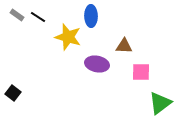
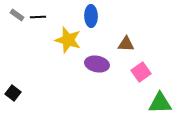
black line: rotated 35 degrees counterclockwise
yellow star: moved 3 px down
brown triangle: moved 2 px right, 2 px up
pink square: rotated 36 degrees counterclockwise
green triangle: rotated 35 degrees clockwise
